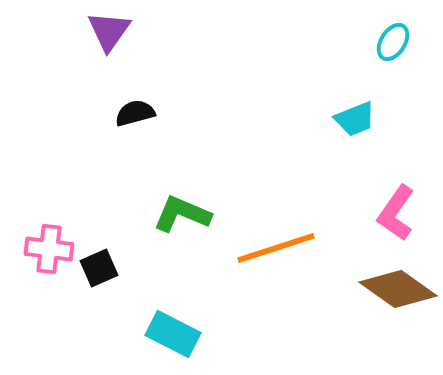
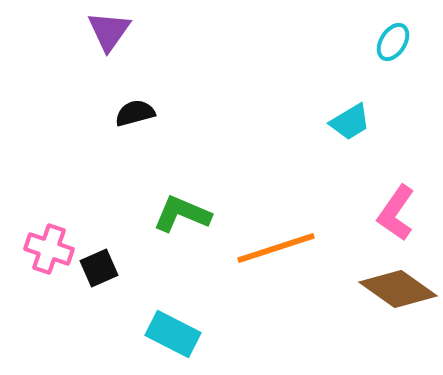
cyan trapezoid: moved 5 px left, 3 px down; rotated 9 degrees counterclockwise
pink cross: rotated 12 degrees clockwise
